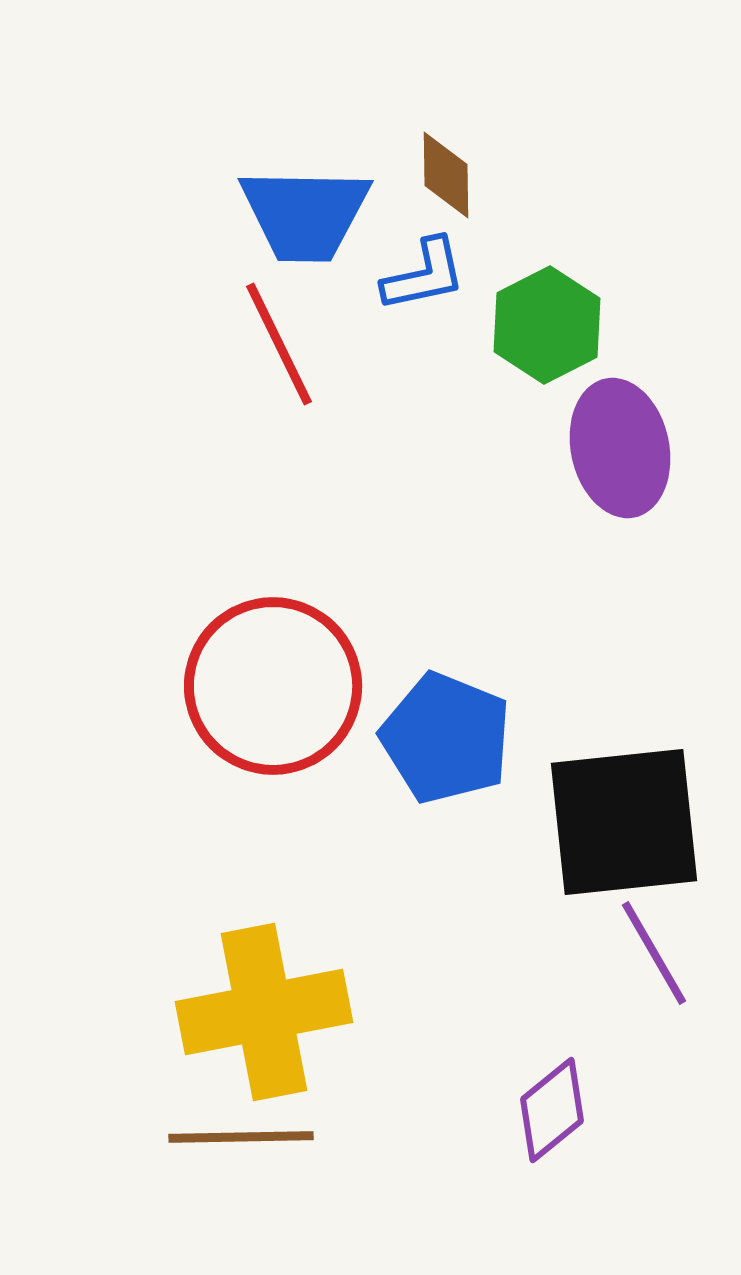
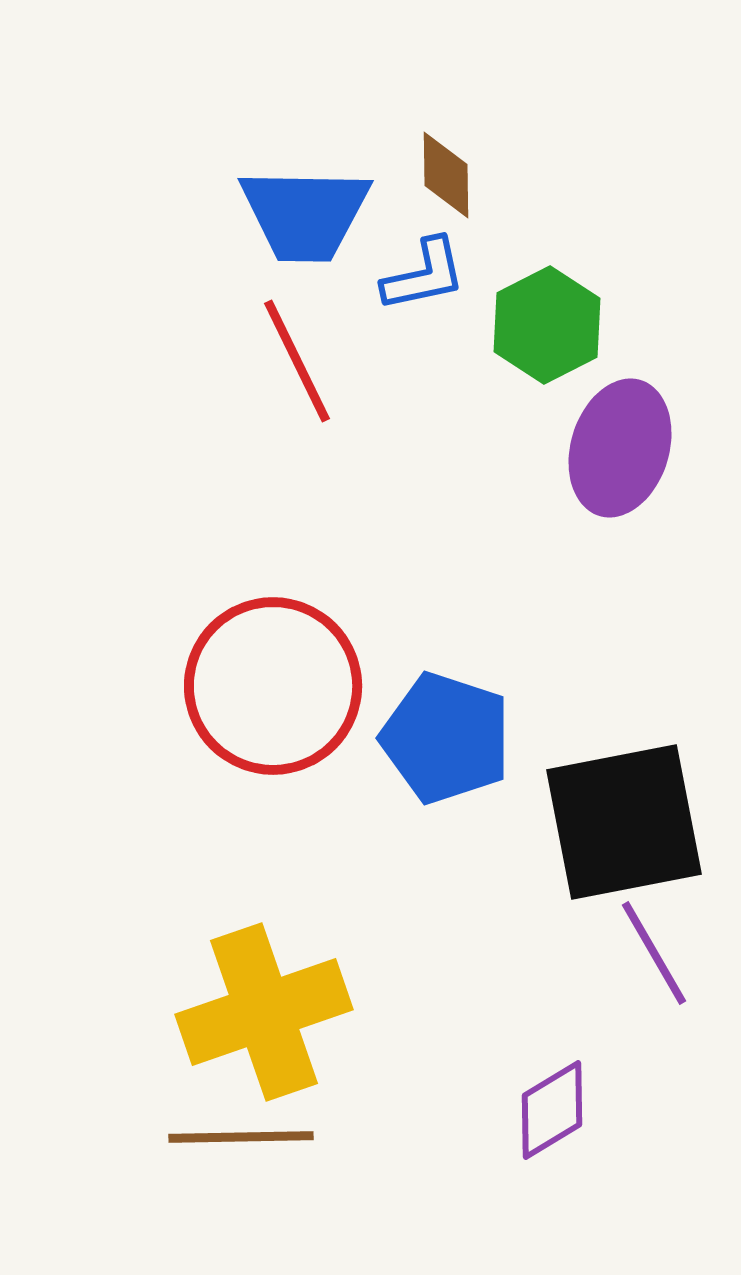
red line: moved 18 px right, 17 px down
purple ellipse: rotated 29 degrees clockwise
blue pentagon: rotated 4 degrees counterclockwise
black square: rotated 5 degrees counterclockwise
yellow cross: rotated 8 degrees counterclockwise
purple diamond: rotated 8 degrees clockwise
